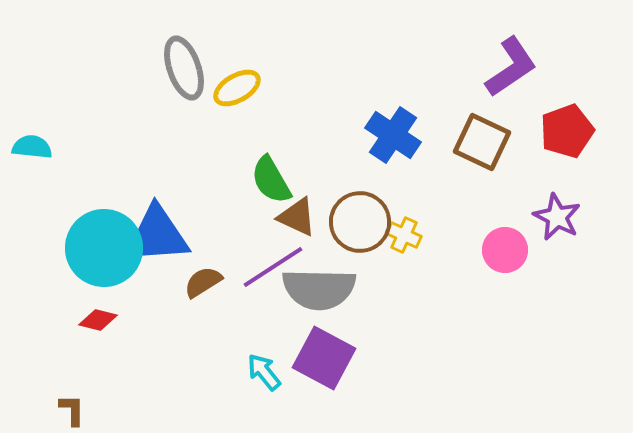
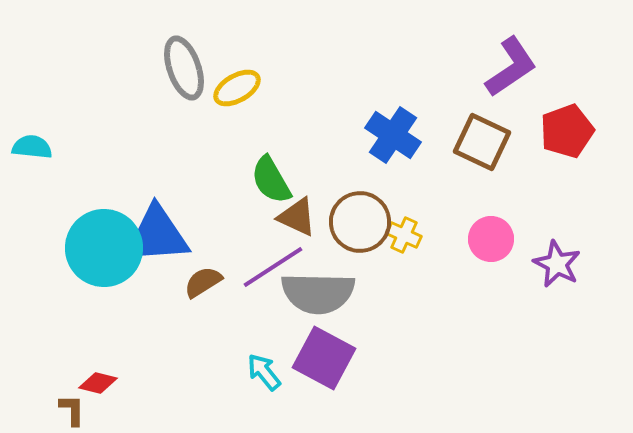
purple star: moved 47 px down
pink circle: moved 14 px left, 11 px up
gray semicircle: moved 1 px left, 4 px down
red diamond: moved 63 px down
